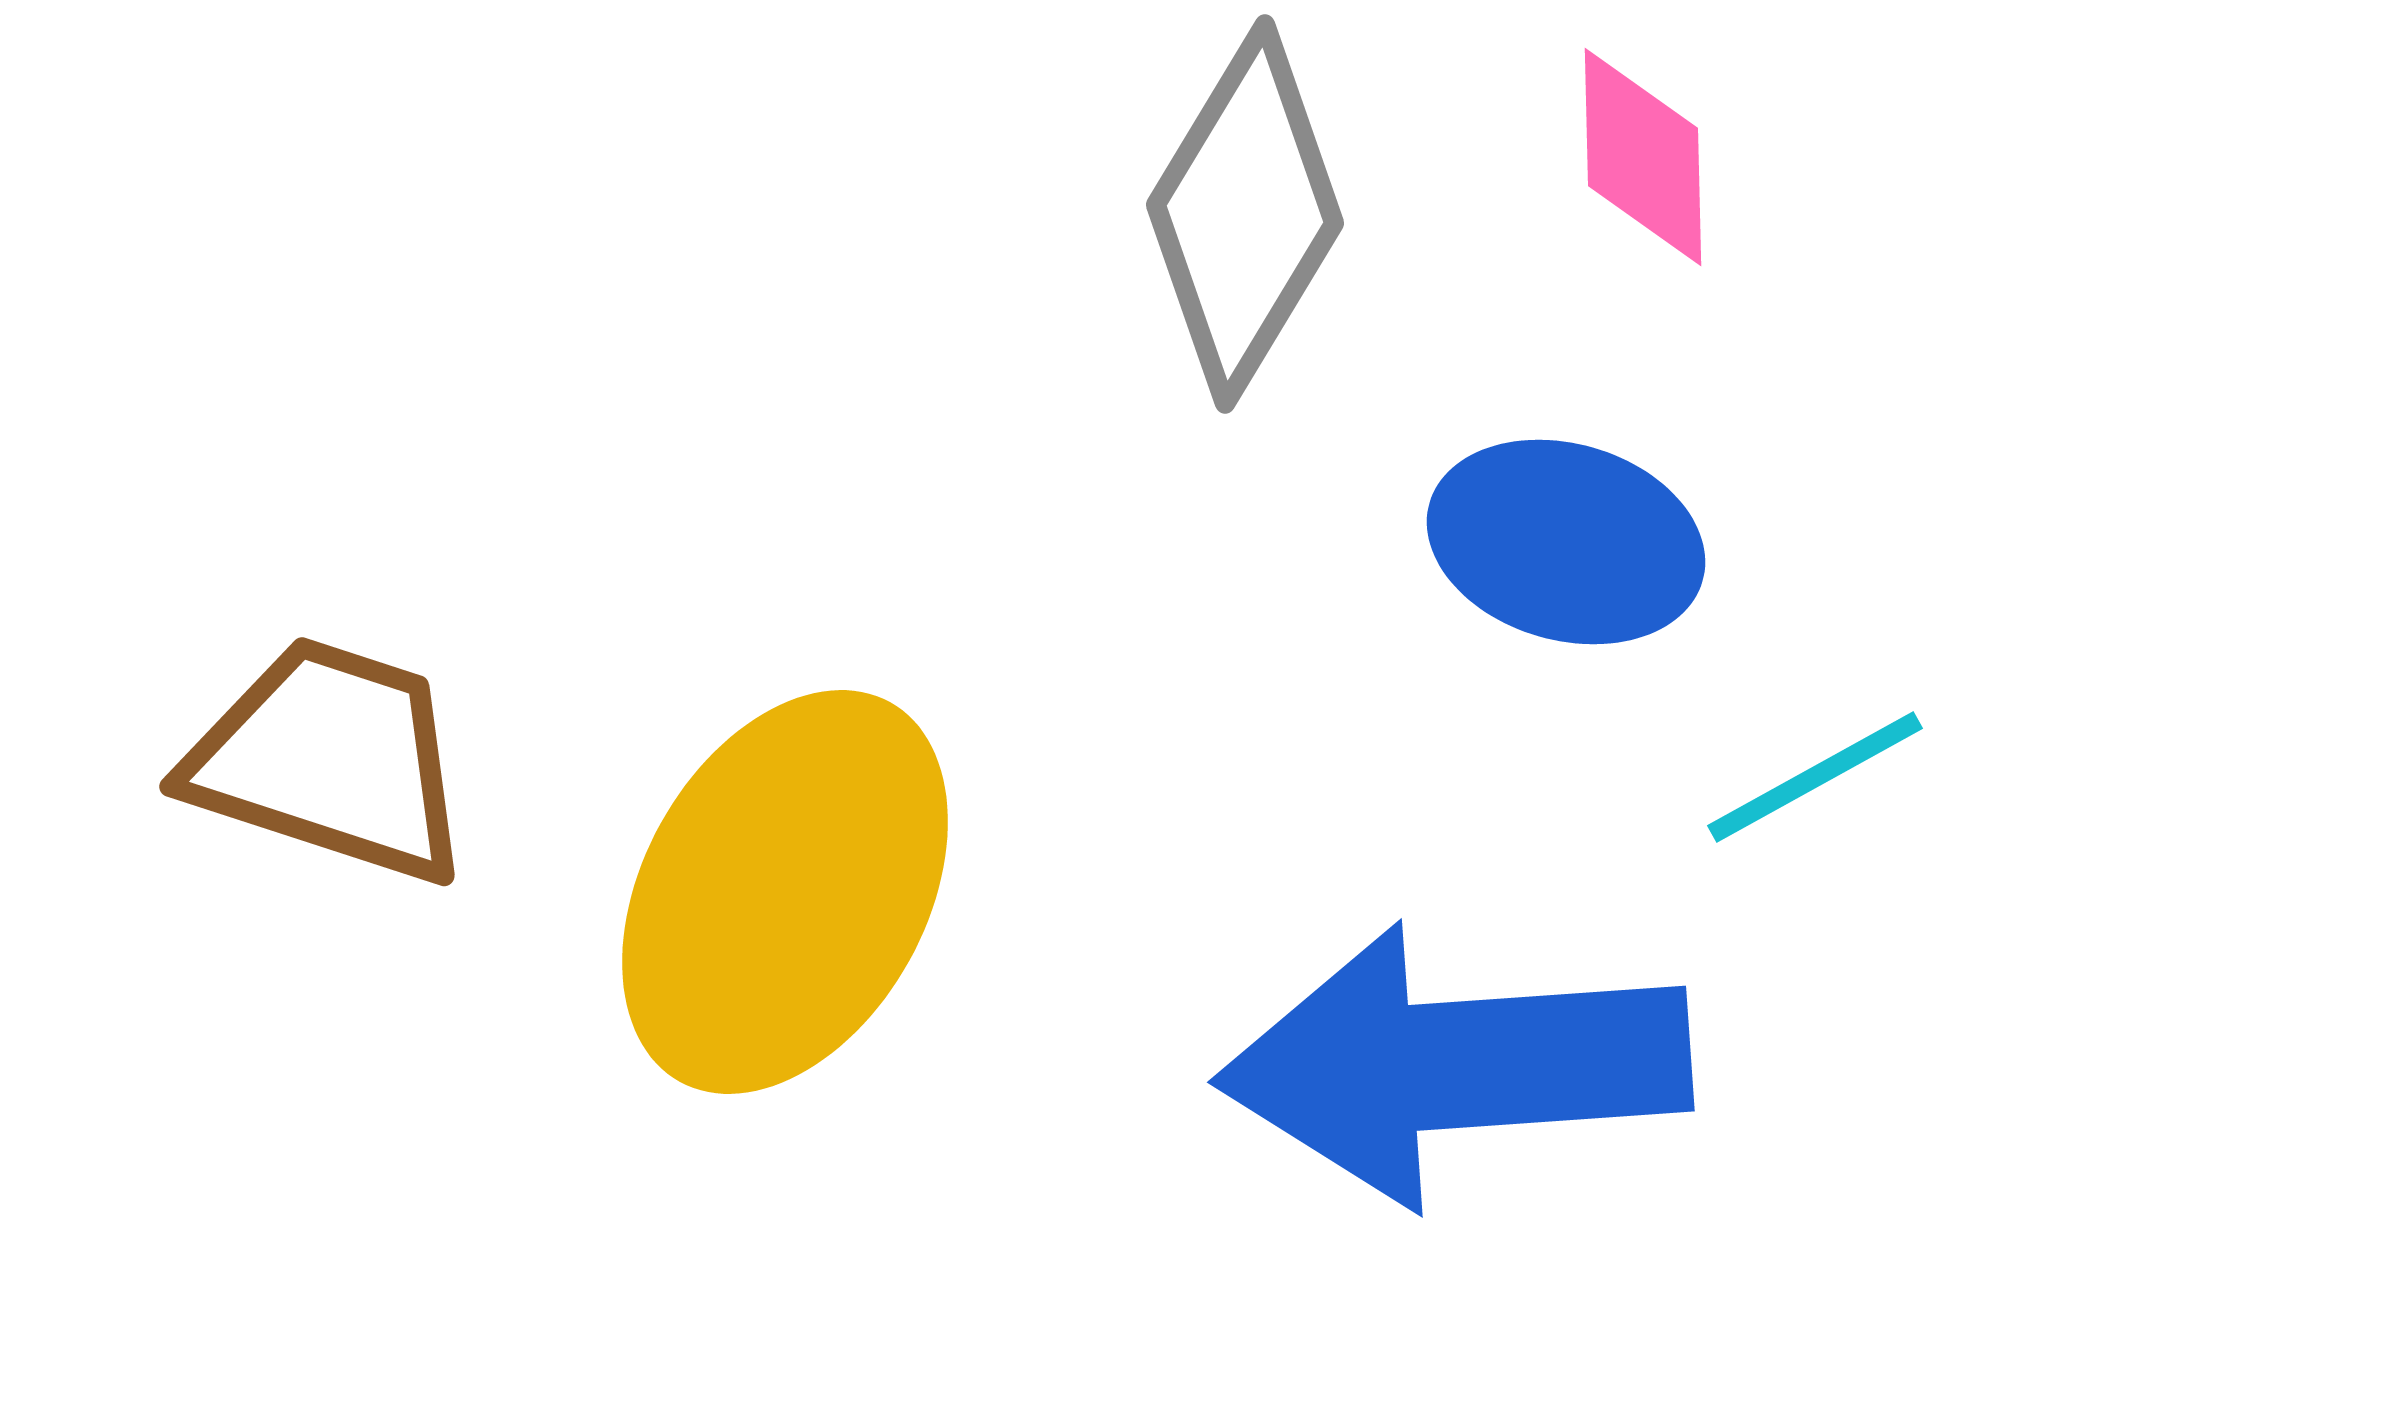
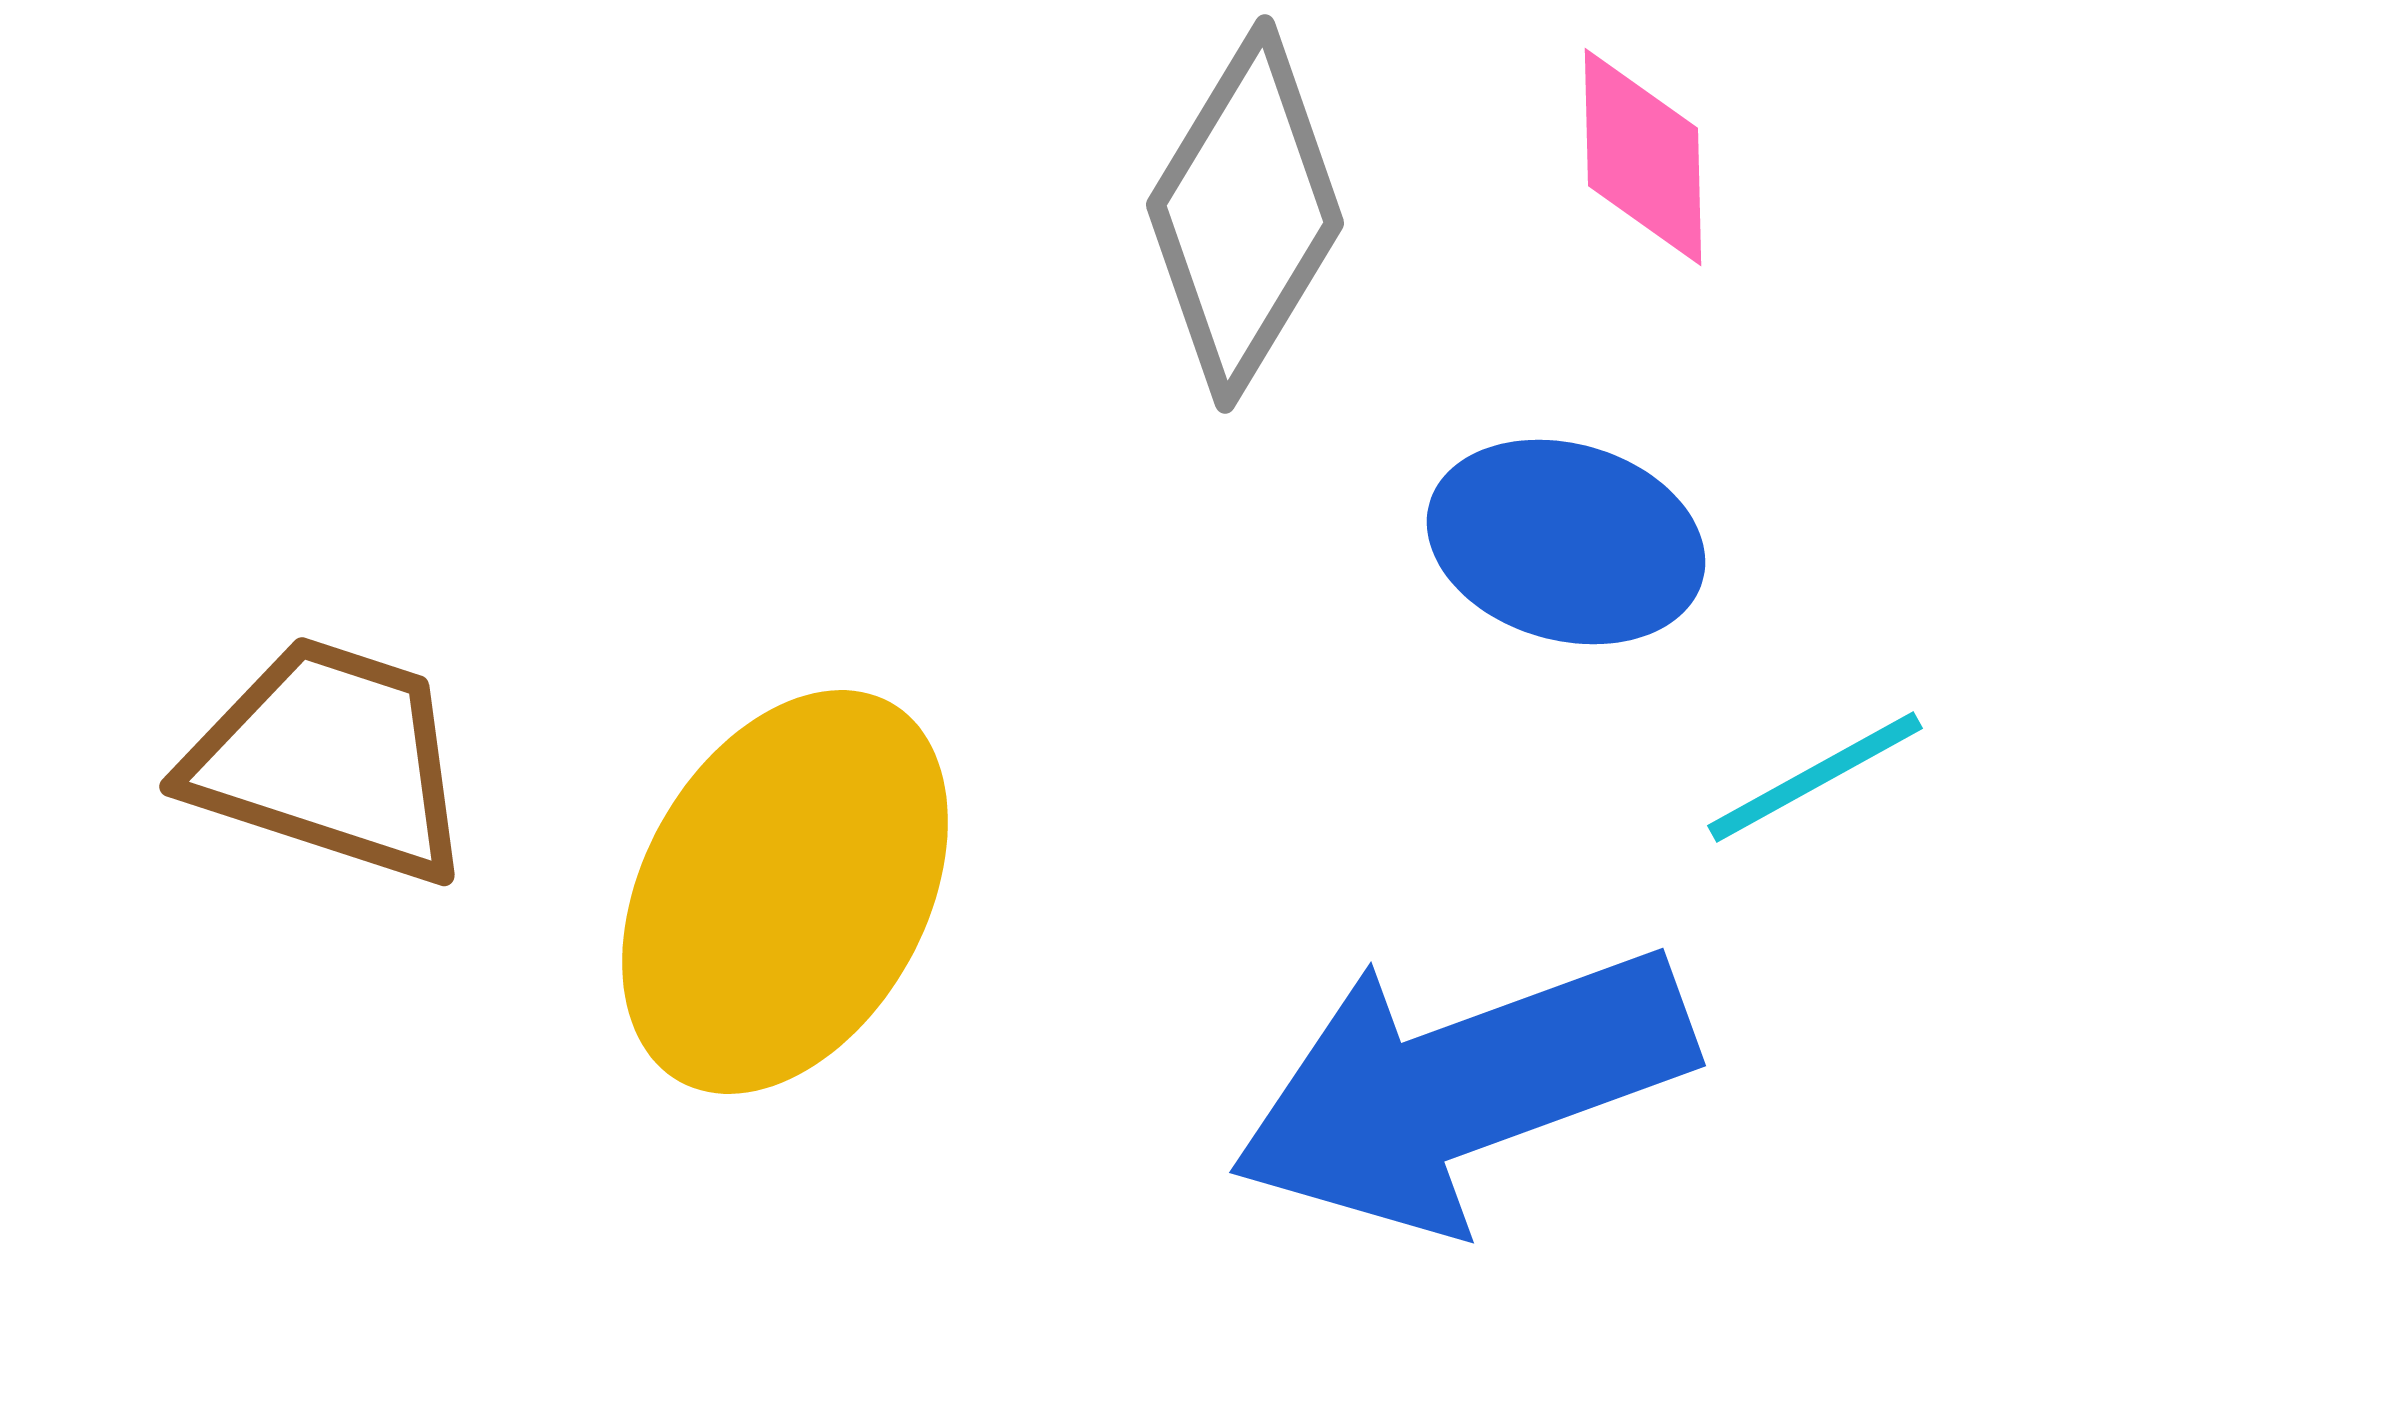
blue arrow: moved 8 px right, 23 px down; rotated 16 degrees counterclockwise
